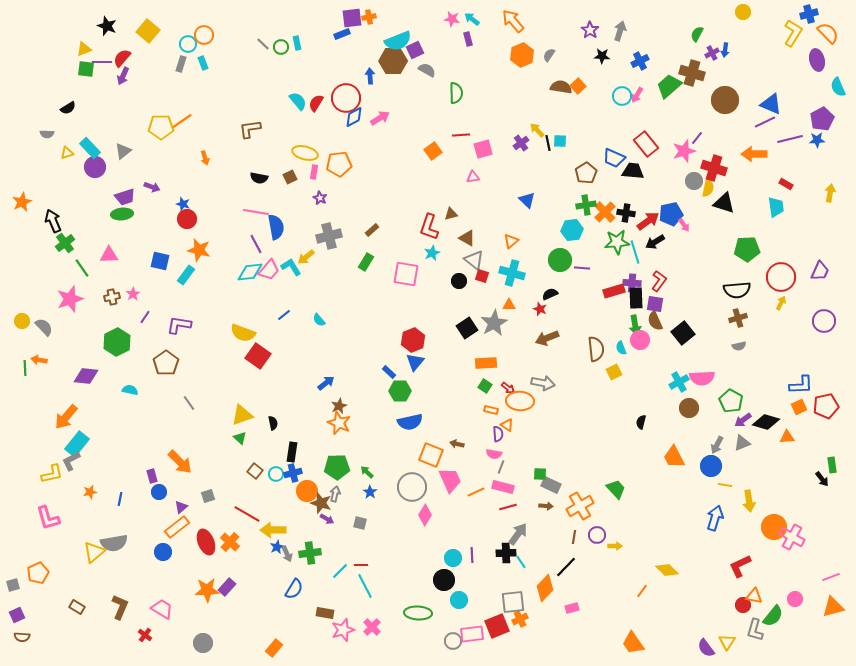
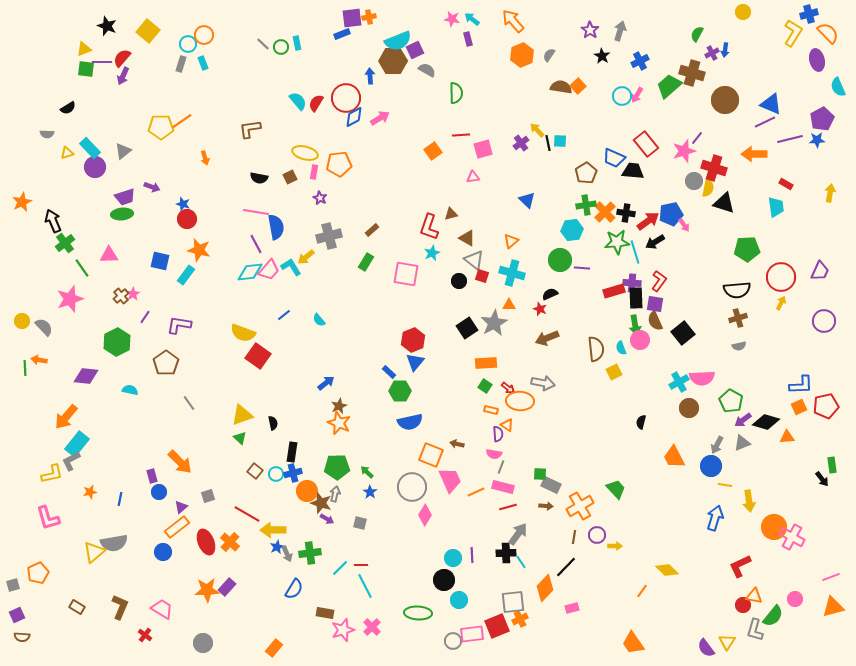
black star at (602, 56): rotated 28 degrees clockwise
brown cross at (112, 297): moved 9 px right, 1 px up; rotated 28 degrees counterclockwise
cyan line at (340, 571): moved 3 px up
